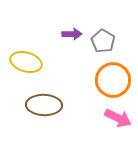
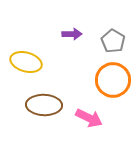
gray pentagon: moved 10 px right
pink arrow: moved 29 px left
